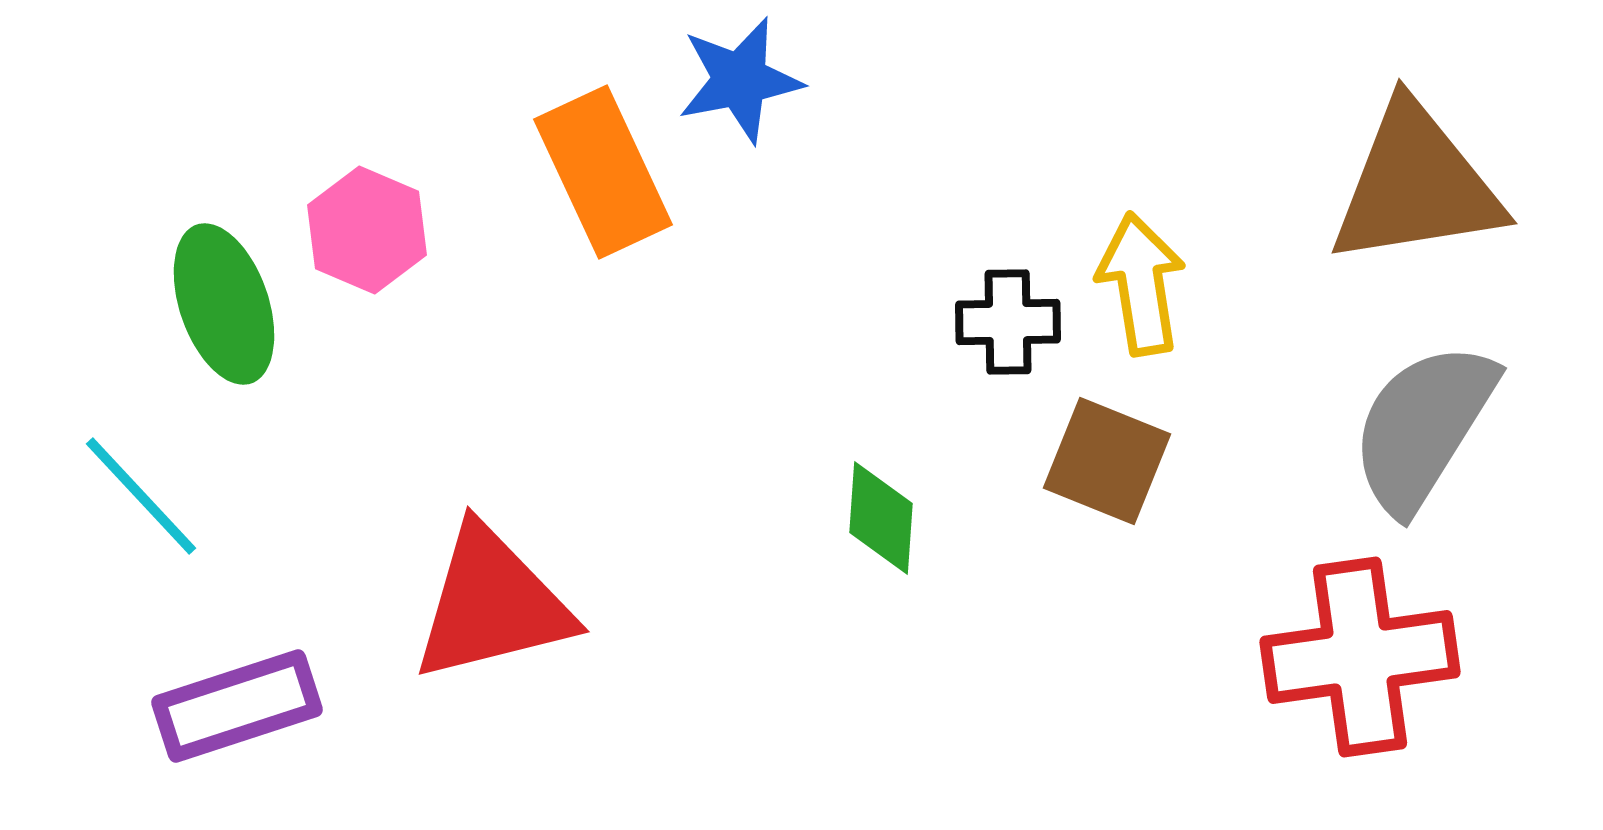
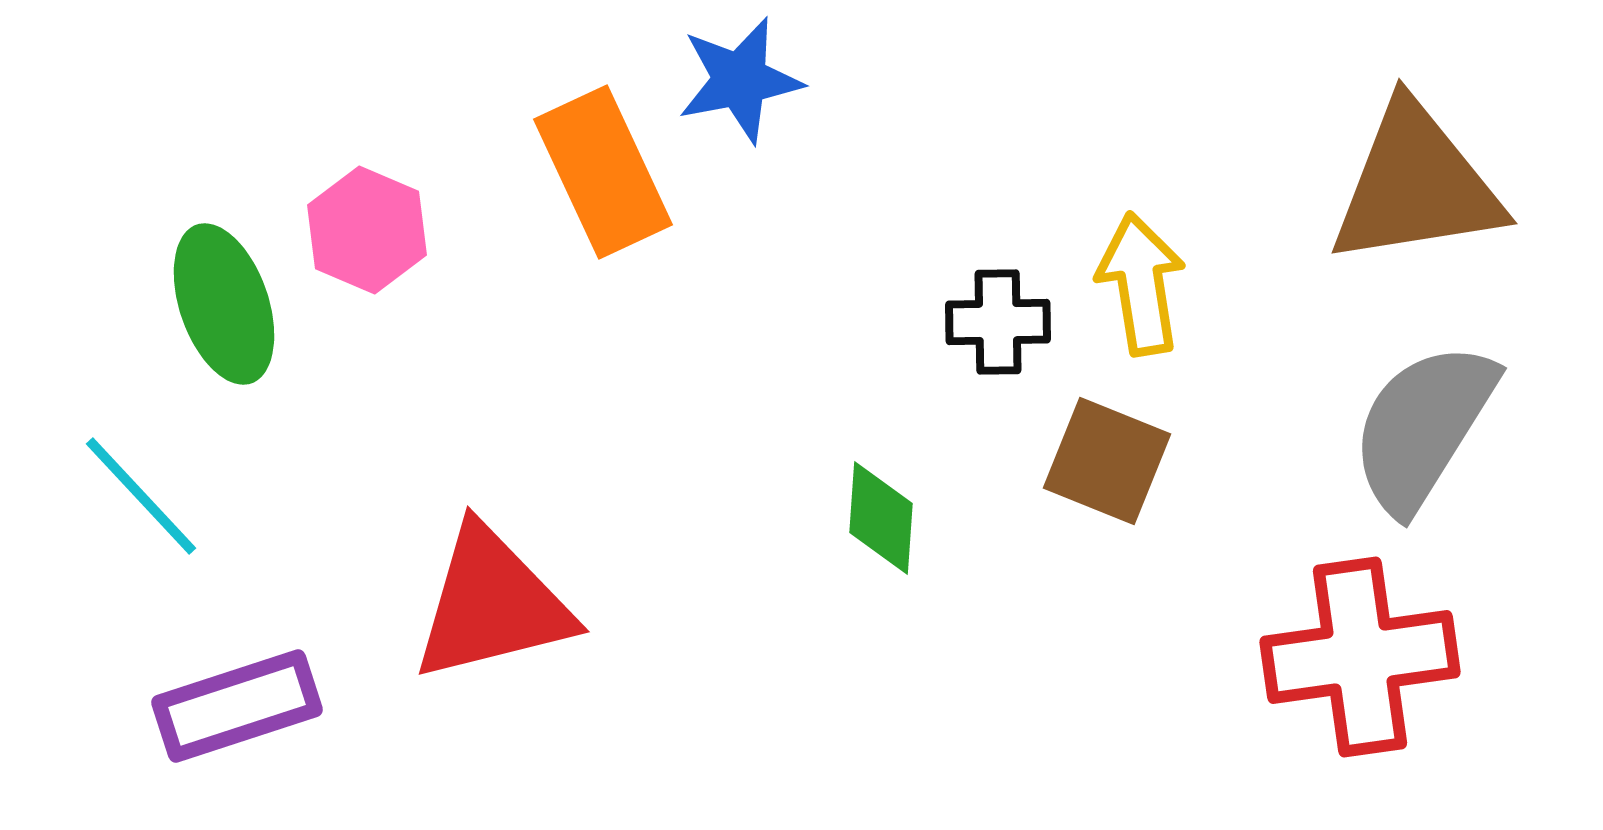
black cross: moved 10 px left
